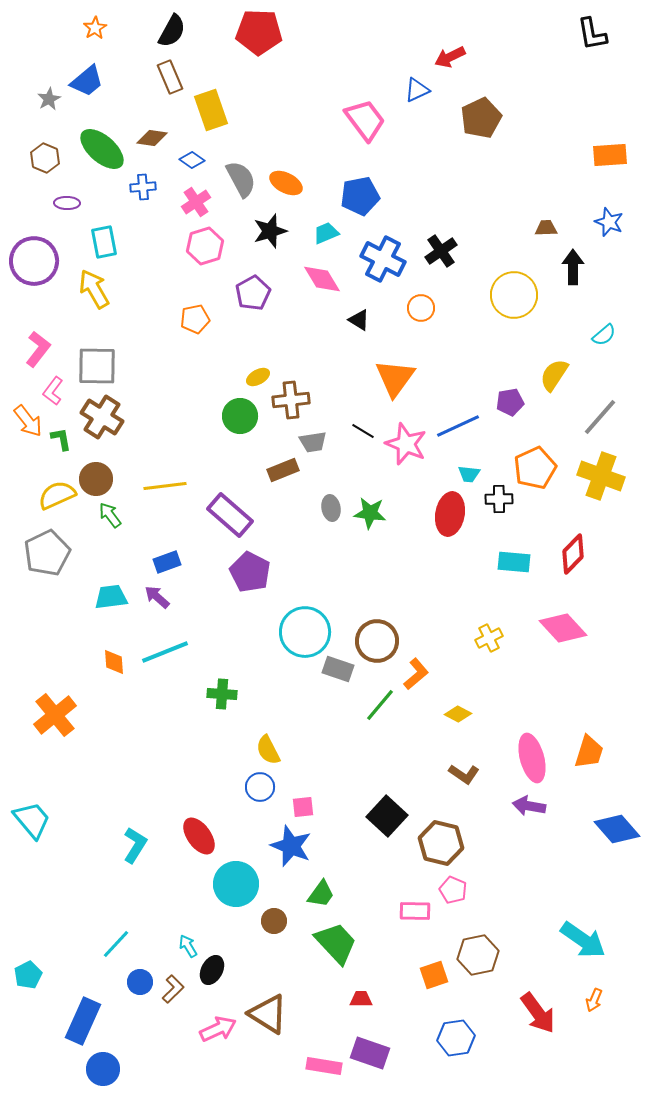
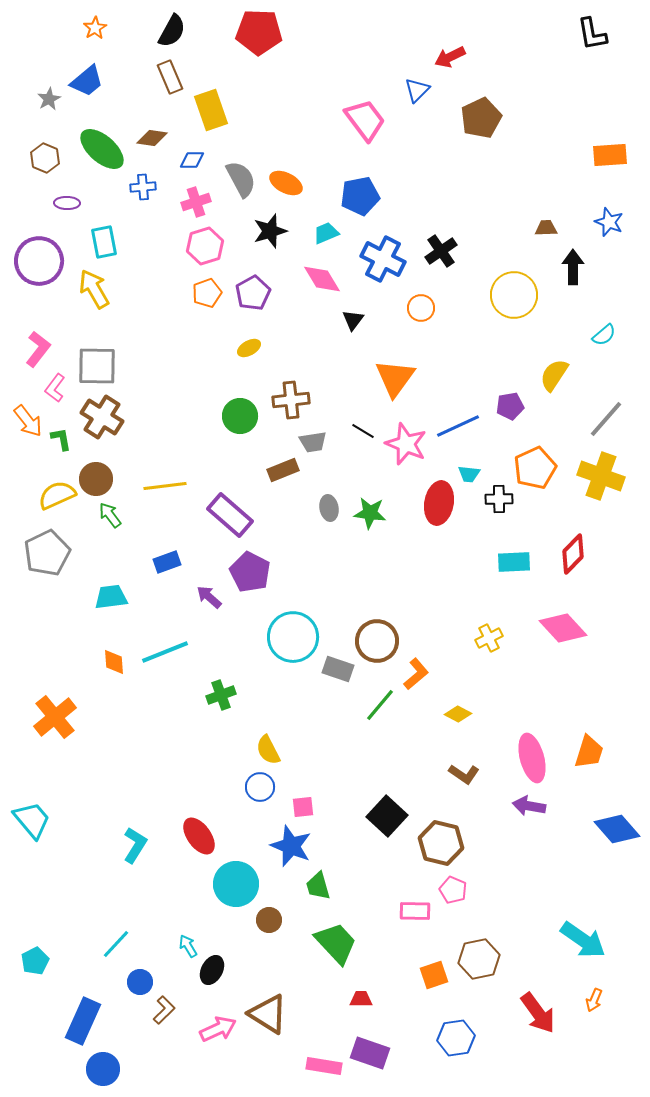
blue triangle at (417, 90): rotated 20 degrees counterclockwise
blue diamond at (192, 160): rotated 35 degrees counterclockwise
pink cross at (196, 202): rotated 16 degrees clockwise
purple circle at (34, 261): moved 5 px right
orange pentagon at (195, 319): moved 12 px right, 26 px up; rotated 8 degrees counterclockwise
black triangle at (359, 320): moved 6 px left; rotated 35 degrees clockwise
yellow ellipse at (258, 377): moved 9 px left, 29 px up
pink L-shape at (53, 391): moved 2 px right, 3 px up
purple pentagon at (510, 402): moved 4 px down
gray line at (600, 417): moved 6 px right, 2 px down
gray ellipse at (331, 508): moved 2 px left
red ellipse at (450, 514): moved 11 px left, 11 px up
cyan rectangle at (514, 562): rotated 8 degrees counterclockwise
purple arrow at (157, 597): moved 52 px right
cyan circle at (305, 632): moved 12 px left, 5 px down
green cross at (222, 694): moved 1 px left, 1 px down; rotated 24 degrees counterclockwise
orange cross at (55, 715): moved 2 px down
green trapezoid at (321, 894): moved 3 px left, 8 px up; rotated 128 degrees clockwise
brown circle at (274, 921): moved 5 px left, 1 px up
brown hexagon at (478, 955): moved 1 px right, 4 px down
cyan pentagon at (28, 975): moved 7 px right, 14 px up
brown L-shape at (173, 989): moved 9 px left, 21 px down
